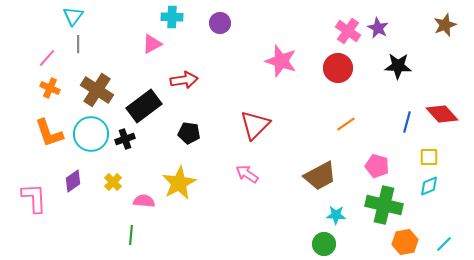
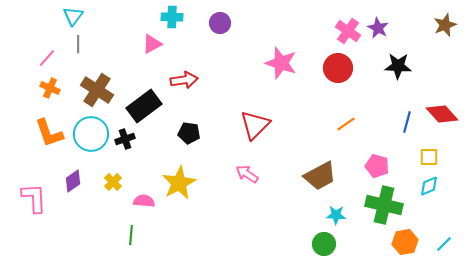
pink star: moved 2 px down
